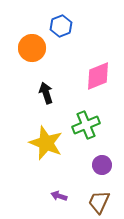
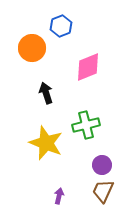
pink diamond: moved 10 px left, 9 px up
green cross: rotated 8 degrees clockwise
purple arrow: rotated 84 degrees clockwise
brown trapezoid: moved 4 px right, 11 px up
